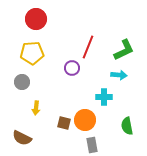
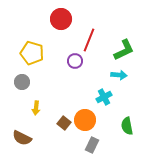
red circle: moved 25 px right
red line: moved 1 px right, 7 px up
yellow pentagon: rotated 20 degrees clockwise
purple circle: moved 3 px right, 7 px up
cyan cross: rotated 28 degrees counterclockwise
brown square: rotated 24 degrees clockwise
gray rectangle: rotated 35 degrees clockwise
